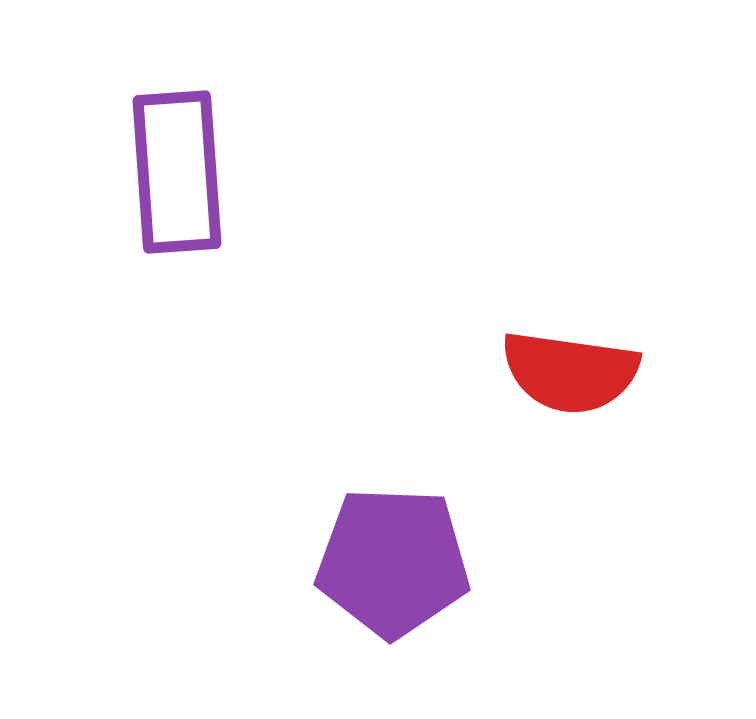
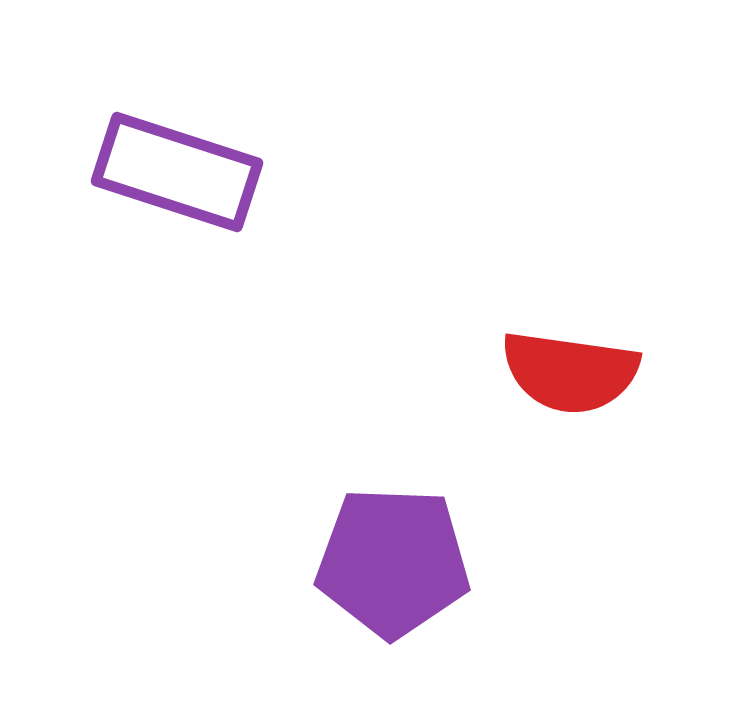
purple rectangle: rotated 68 degrees counterclockwise
